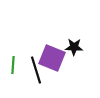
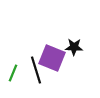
green line: moved 8 px down; rotated 18 degrees clockwise
